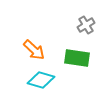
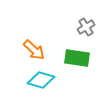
gray cross: moved 2 px down
